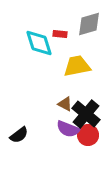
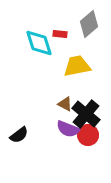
gray diamond: rotated 24 degrees counterclockwise
